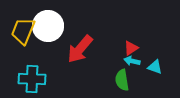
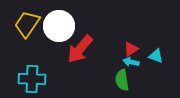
white circle: moved 11 px right
yellow trapezoid: moved 4 px right, 7 px up; rotated 12 degrees clockwise
red triangle: moved 1 px down
cyan arrow: moved 1 px left, 1 px down
cyan triangle: moved 1 px right, 11 px up
